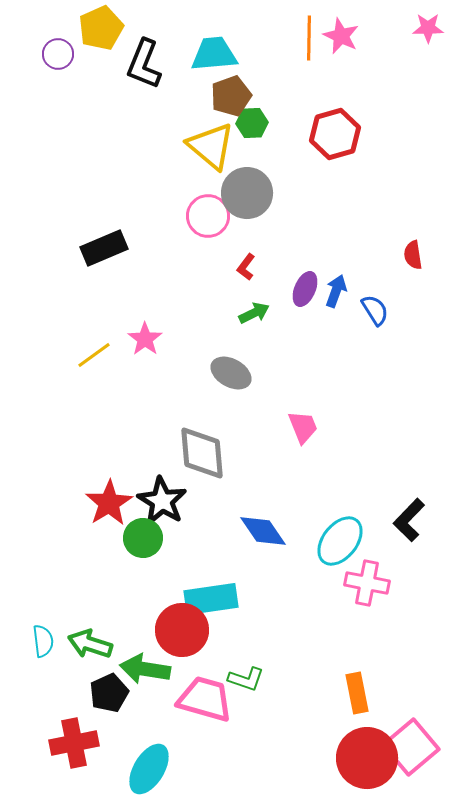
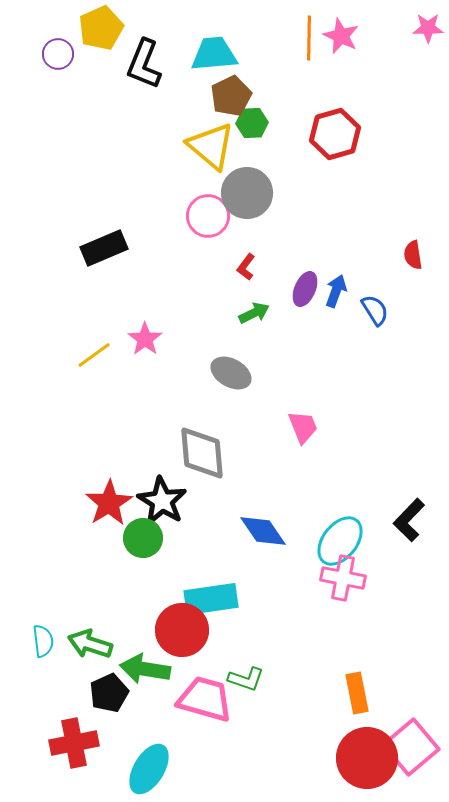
brown pentagon at (231, 96): rotated 6 degrees counterclockwise
pink cross at (367, 583): moved 24 px left, 5 px up
